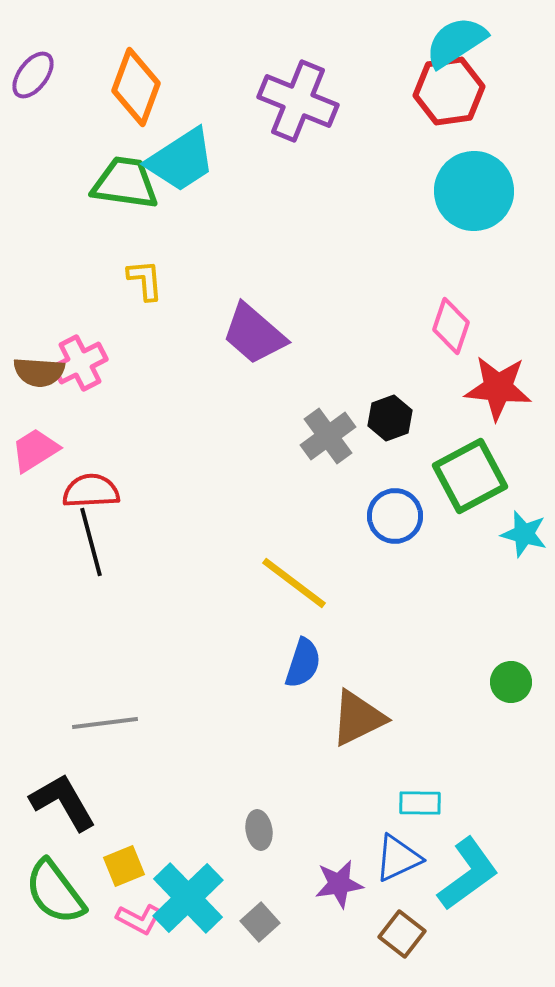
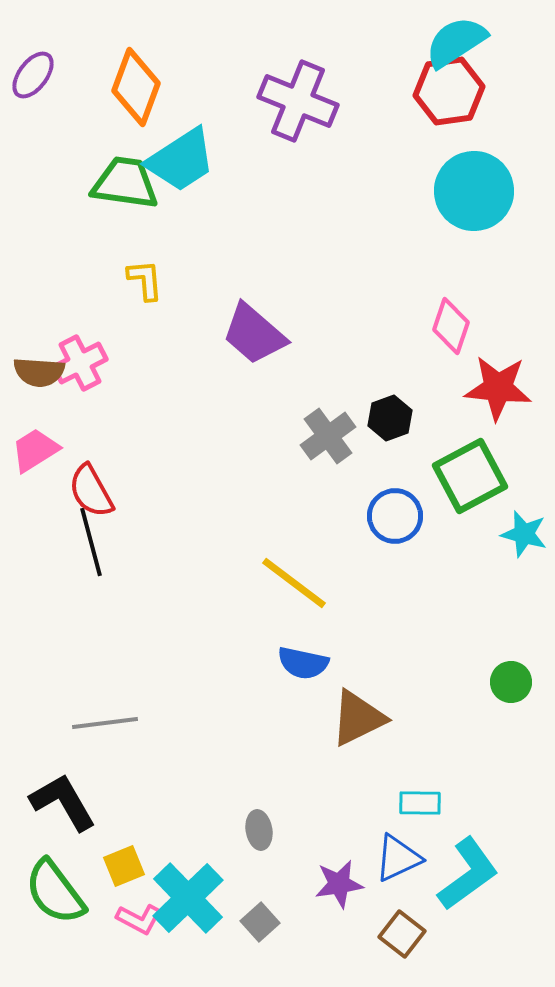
red semicircle: rotated 116 degrees counterclockwise
blue semicircle: rotated 84 degrees clockwise
